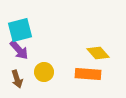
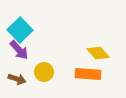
cyan square: rotated 30 degrees counterclockwise
brown arrow: rotated 54 degrees counterclockwise
